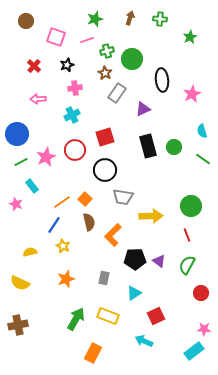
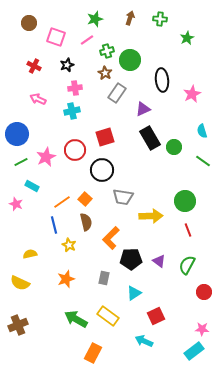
brown circle at (26, 21): moved 3 px right, 2 px down
green star at (190, 37): moved 3 px left, 1 px down
pink line at (87, 40): rotated 16 degrees counterclockwise
green circle at (132, 59): moved 2 px left, 1 px down
red cross at (34, 66): rotated 16 degrees counterclockwise
pink arrow at (38, 99): rotated 28 degrees clockwise
cyan cross at (72, 115): moved 4 px up; rotated 14 degrees clockwise
black rectangle at (148, 146): moved 2 px right, 8 px up; rotated 15 degrees counterclockwise
green line at (203, 159): moved 2 px down
black circle at (105, 170): moved 3 px left
cyan rectangle at (32, 186): rotated 24 degrees counterclockwise
green circle at (191, 206): moved 6 px left, 5 px up
brown semicircle at (89, 222): moved 3 px left
blue line at (54, 225): rotated 48 degrees counterclockwise
orange L-shape at (113, 235): moved 2 px left, 3 px down
red line at (187, 235): moved 1 px right, 5 px up
yellow star at (63, 246): moved 6 px right, 1 px up
yellow semicircle at (30, 252): moved 2 px down
black pentagon at (135, 259): moved 4 px left
red circle at (201, 293): moved 3 px right, 1 px up
yellow rectangle at (108, 316): rotated 15 degrees clockwise
green arrow at (76, 319): rotated 90 degrees counterclockwise
brown cross at (18, 325): rotated 12 degrees counterclockwise
pink star at (204, 329): moved 2 px left
